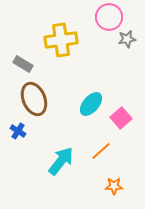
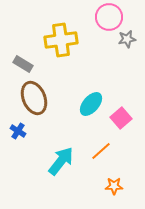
brown ellipse: moved 1 px up
